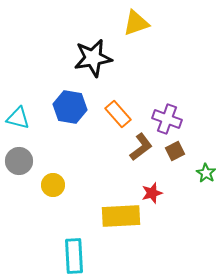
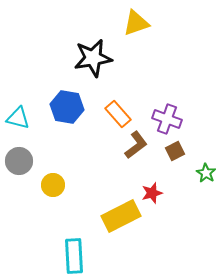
blue hexagon: moved 3 px left
brown L-shape: moved 5 px left, 2 px up
yellow rectangle: rotated 24 degrees counterclockwise
